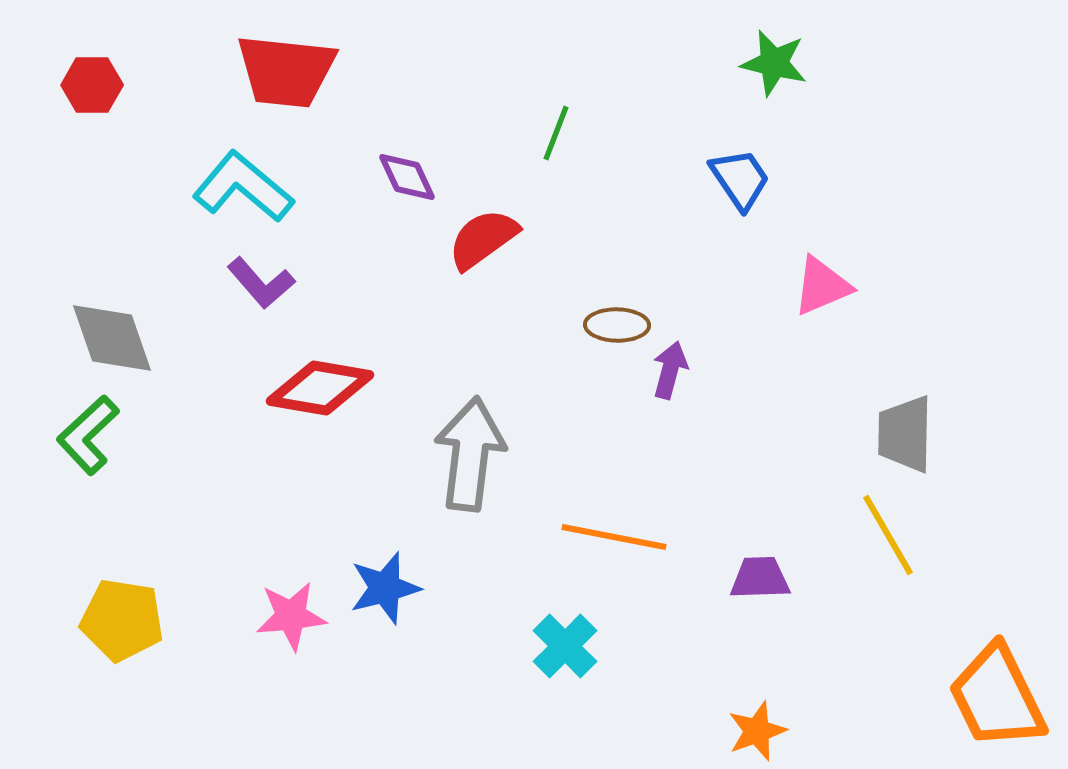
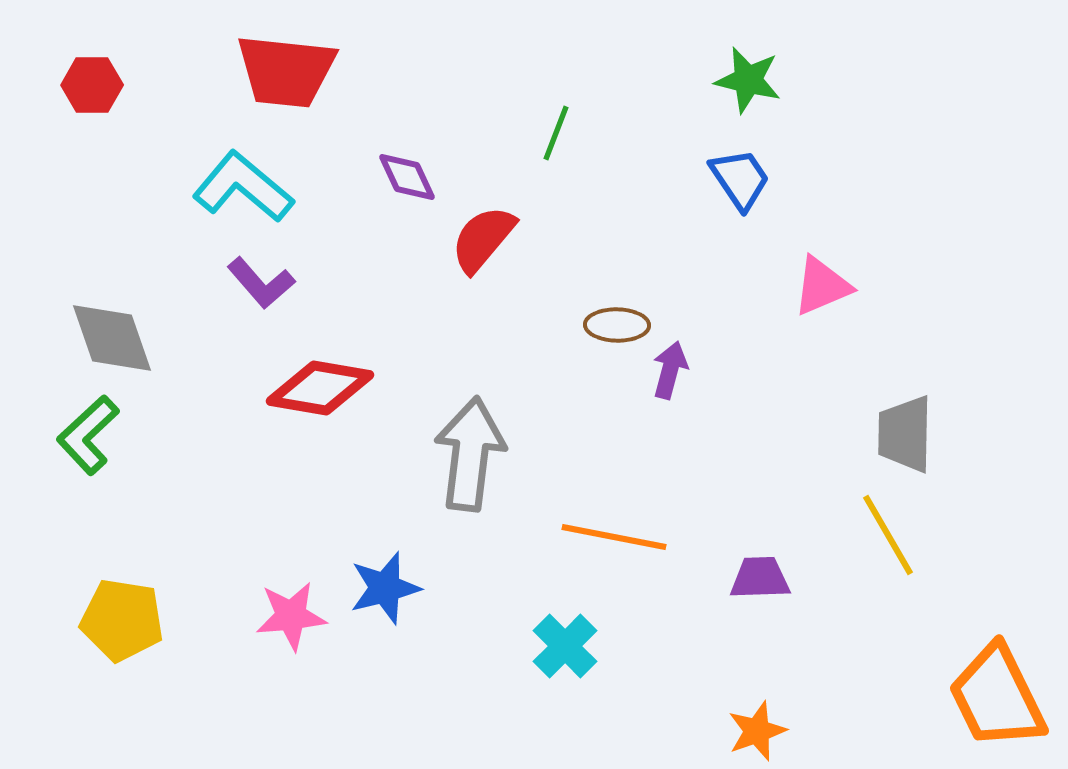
green star: moved 26 px left, 17 px down
red semicircle: rotated 14 degrees counterclockwise
